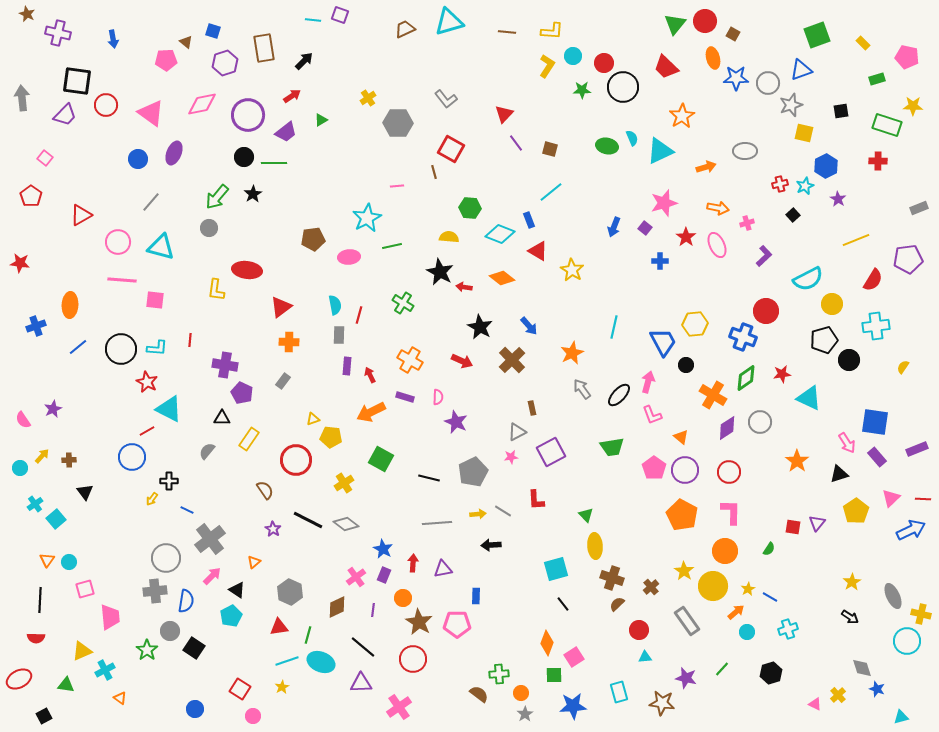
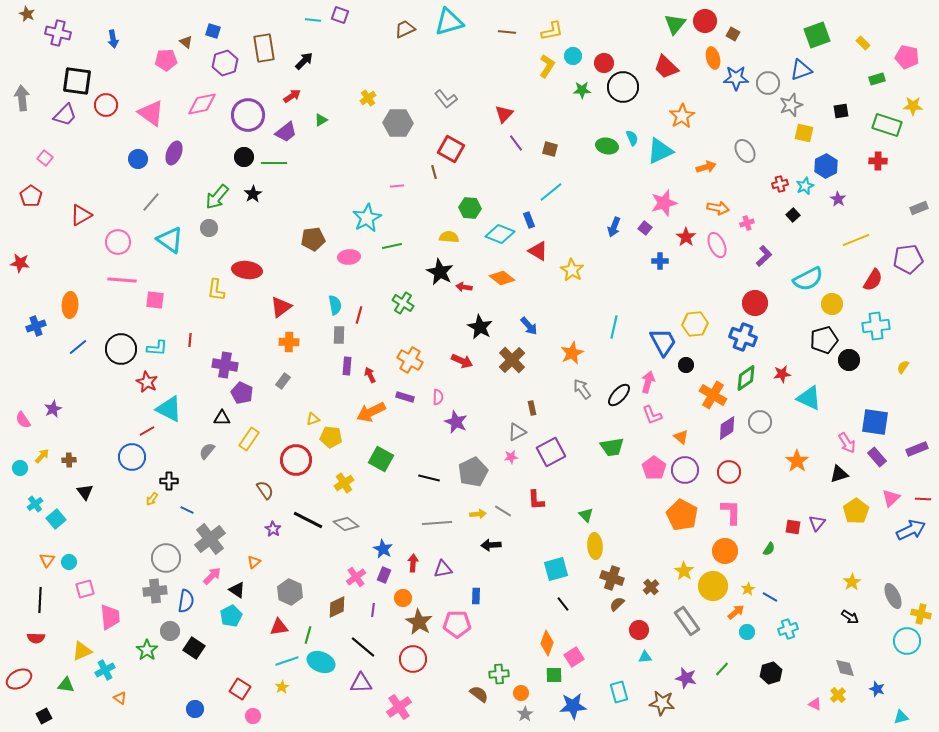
yellow L-shape at (552, 31): rotated 15 degrees counterclockwise
gray ellipse at (745, 151): rotated 60 degrees clockwise
cyan triangle at (161, 247): moved 9 px right, 7 px up; rotated 20 degrees clockwise
red circle at (766, 311): moved 11 px left, 8 px up
gray diamond at (862, 668): moved 17 px left
